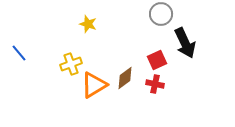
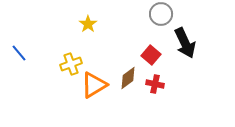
yellow star: rotated 18 degrees clockwise
red square: moved 6 px left, 5 px up; rotated 24 degrees counterclockwise
brown diamond: moved 3 px right
